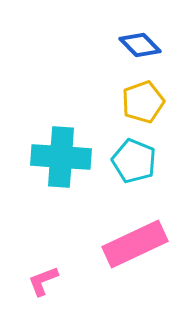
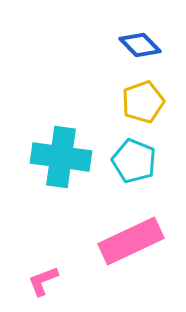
cyan cross: rotated 4 degrees clockwise
pink rectangle: moved 4 px left, 3 px up
